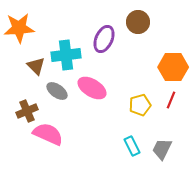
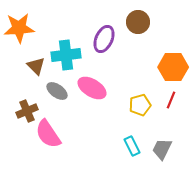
pink semicircle: rotated 148 degrees counterclockwise
